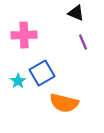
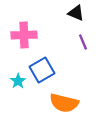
blue square: moved 3 px up
